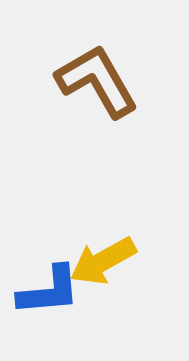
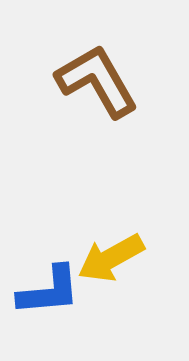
yellow arrow: moved 8 px right, 3 px up
